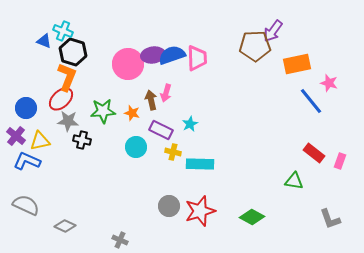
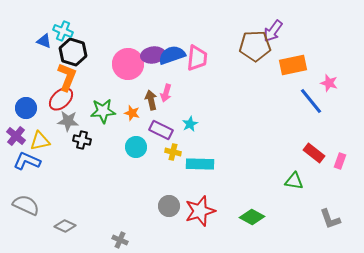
pink trapezoid: rotated 8 degrees clockwise
orange rectangle: moved 4 px left, 1 px down
